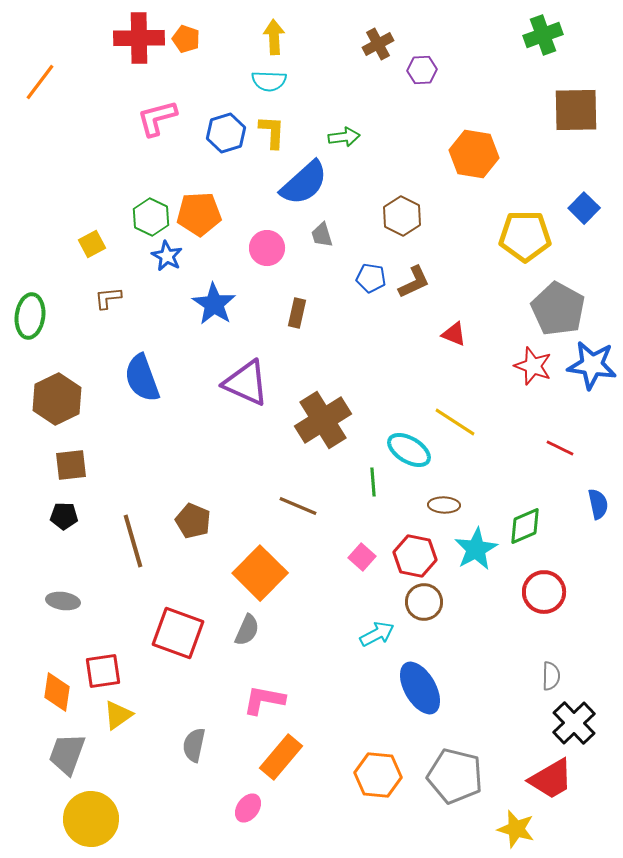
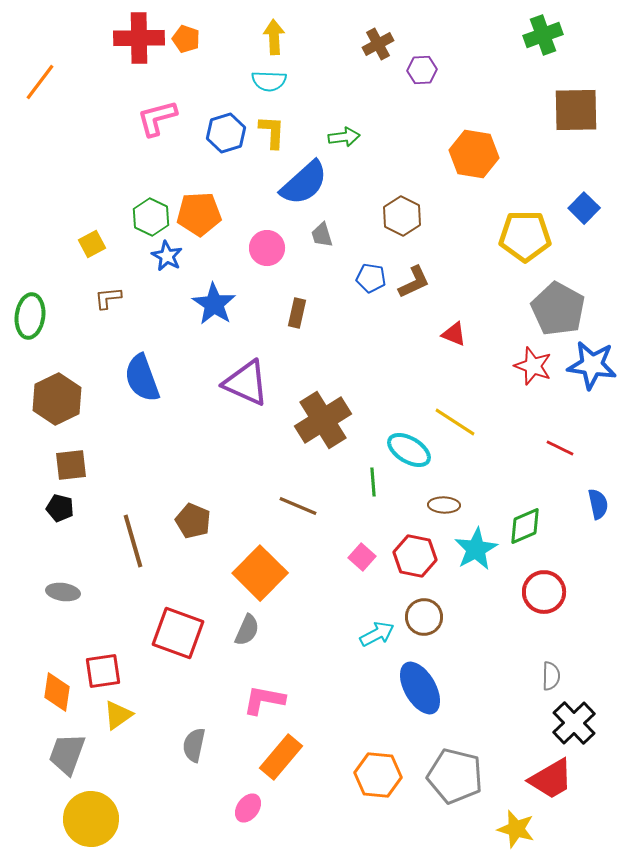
black pentagon at (64, 516): moved 4 px left, 8 px up; rotated 12 degrees clockwise
gray ellipse at (63, 601): moved 9 px up
brown circle at (424, 602): moved 15 px down
